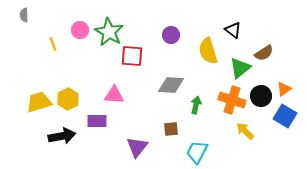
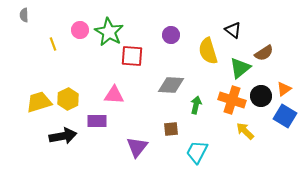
black arrow: moved 1 px right
